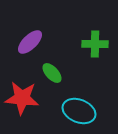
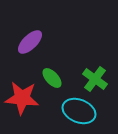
green cross: moved 35 px down; rotated 35 degrees clockwise
green ellipse: moved 5 px down
